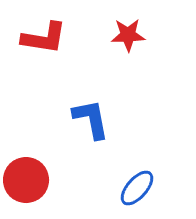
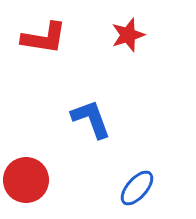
red star: rotated 16 degrees counterclockwise
blue L-shape: rotated 9 degrees counterclockwise
